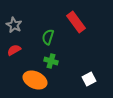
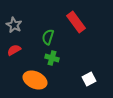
green cross: moved 1 px right, 3 px up
